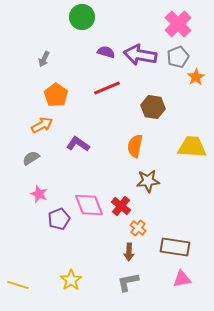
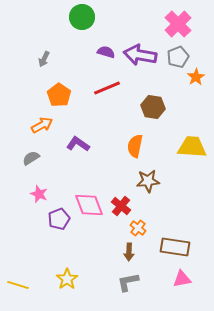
orange pentagon: moved 3 px right
yellow star: moved 4 px left, 1 px up
